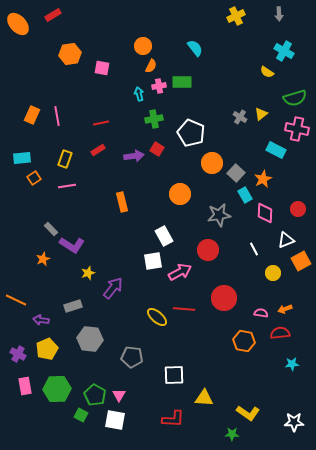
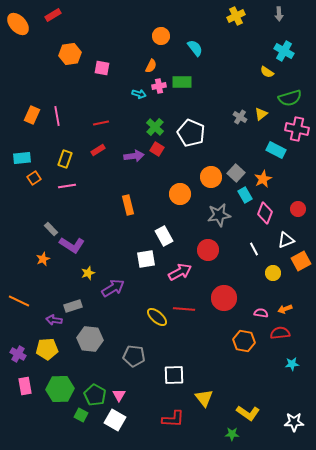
orange circle at (143, 46): moved 18 px right, 10 px up
cyan arrow at (139, 94): rotated 120 degrees clockwise
green semicircle at (295, 98): moved 5 px left
green cross at (154, 119): moved 1 px right, 8 px down; rotated 36 degrees counterclockwise
orange circle at (212, 163): moved 1 px left, 14 px down
orange rectangle at (122, 202): moved 6 px right, 3 px down
pink diamond at (265, 213): rotated 20 degrees clockwise
white square at (153, 261): moved 7 px left, 2 px up
purple arrow at (113, 288): rotated 20 degrees clockwise
orange line at (16, 300): moved 3 px right, 1 px down
purple arrow at (41, 320): moved 13 px right
yellow pentagon at (47, 349): rotated 20 degrees clockwise
gray pentagon at (132, 357): moved 2 px right, 1 px up
green hexagon at (57, 389): moved 3 px right
yellow triangle at (204, 398): rotated 48 degrees clockwise
white square at (115, 420): rotated 20 degrees clockwise
